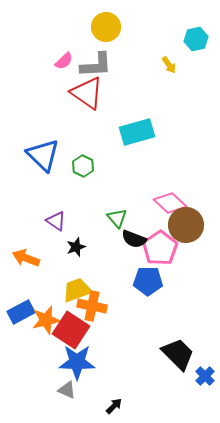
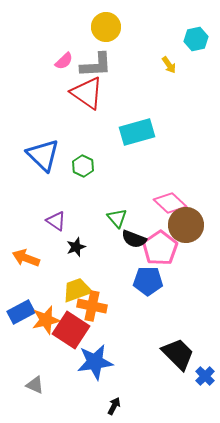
blue star: moved 18 px right; rotated 9 degrees counterclockwise
gray triangle: moved 32 px left, 5 px up
black arrow: rotated 18 degrees counterclockwise
